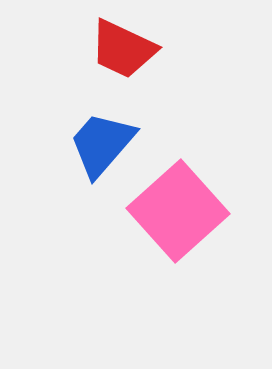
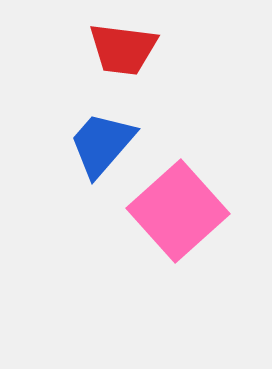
red trapezoid: rotated 18 degrees counterclockwise
